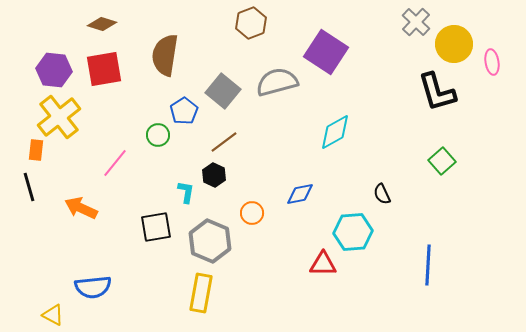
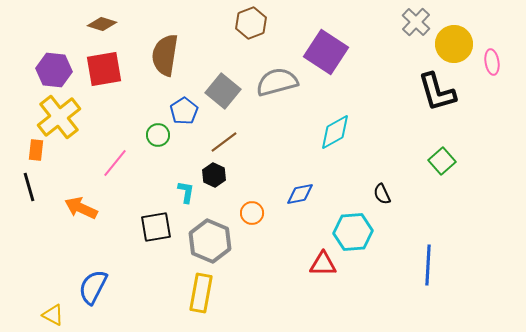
blue semicircle: rotated 123 degrees clockwise
